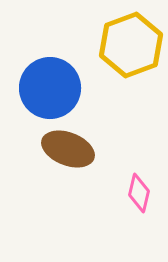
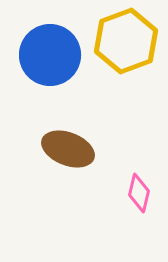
yellow hexagon: moved 5 px left, 4 px up
blue circle: moved 33 px up
